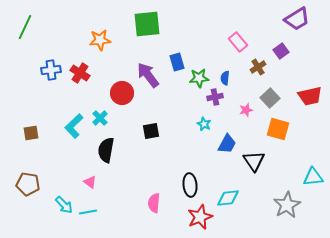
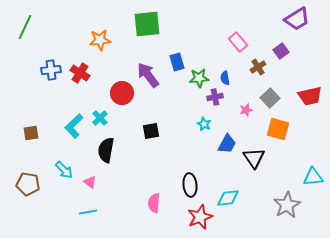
blue semicircle: rotated 16 degrees counterclockwise
black triangle: moved 3 px up
cyan arrow: moved 35 px up
